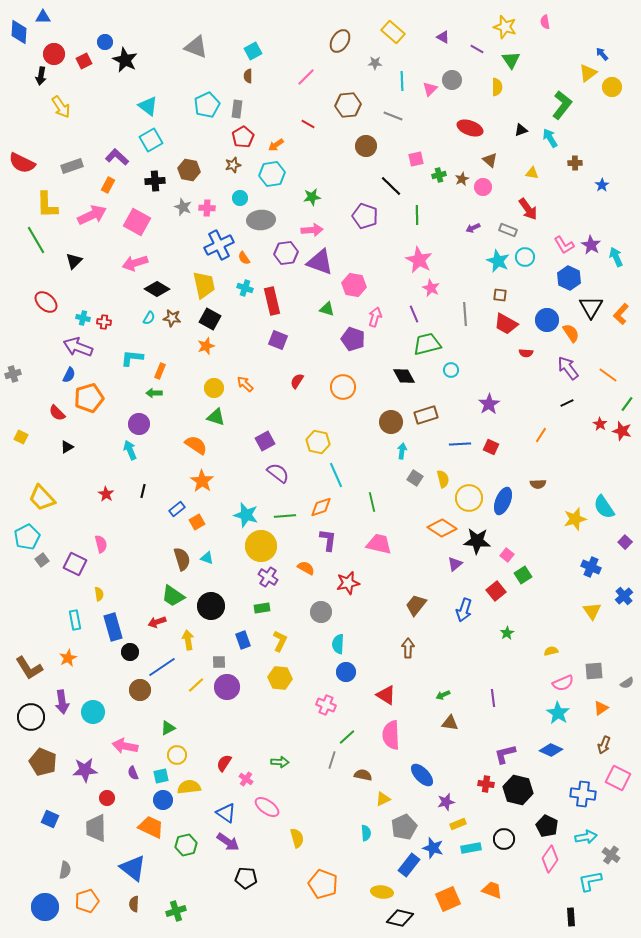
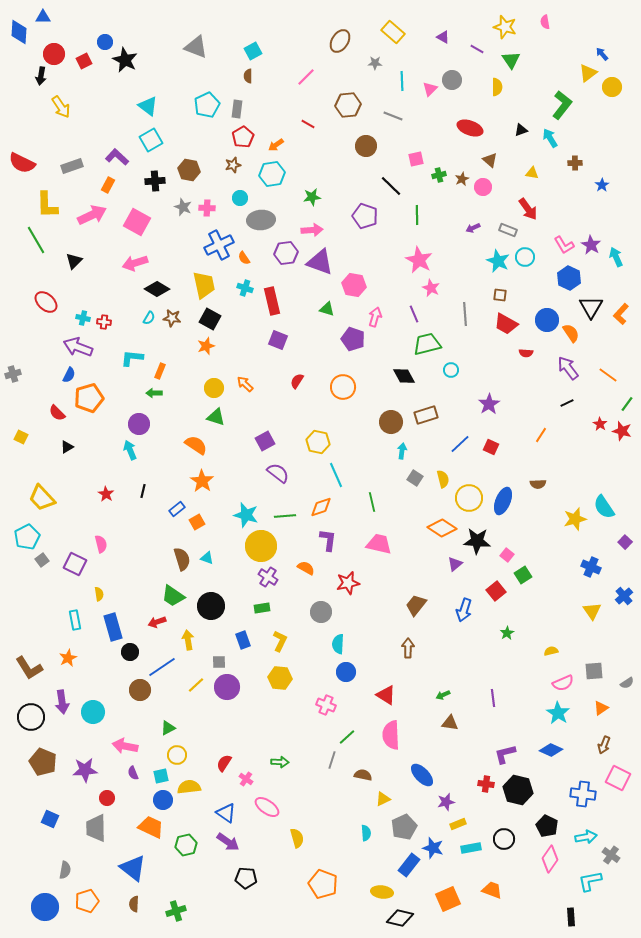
blue line at (460, 444): rotated 40 degrees counterclockwise
